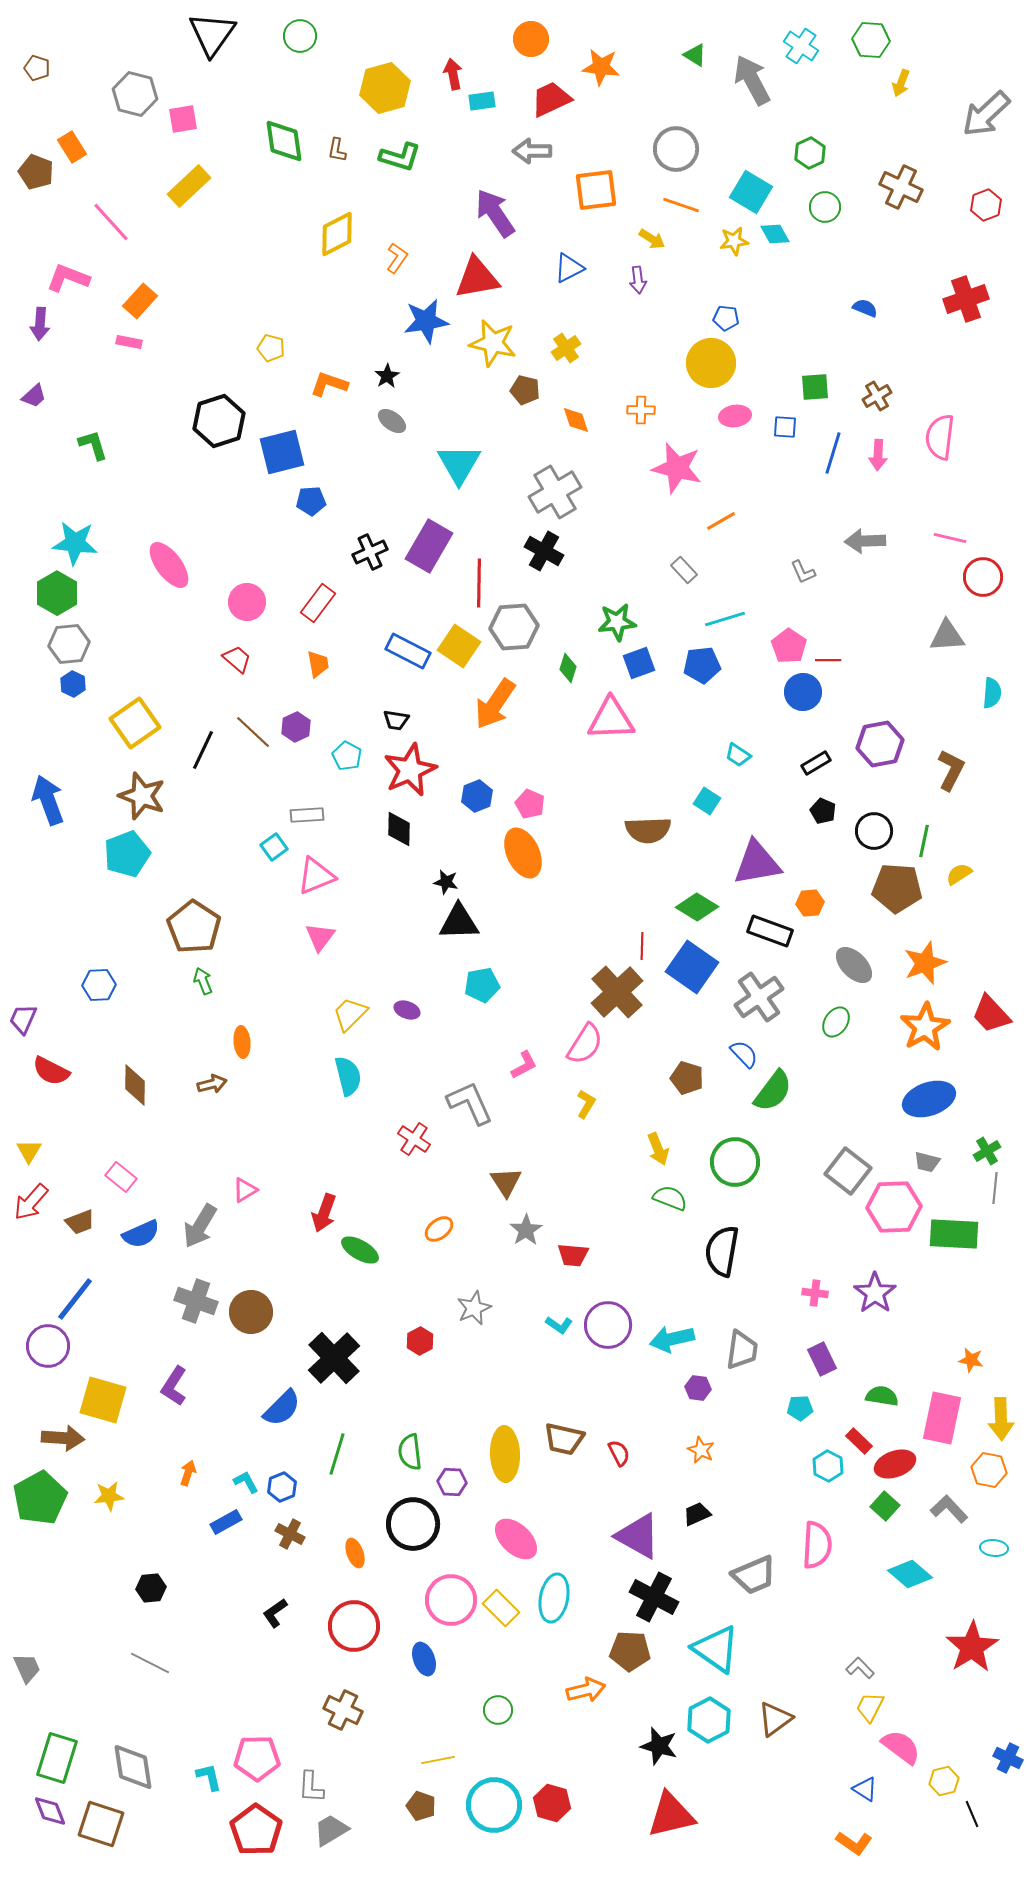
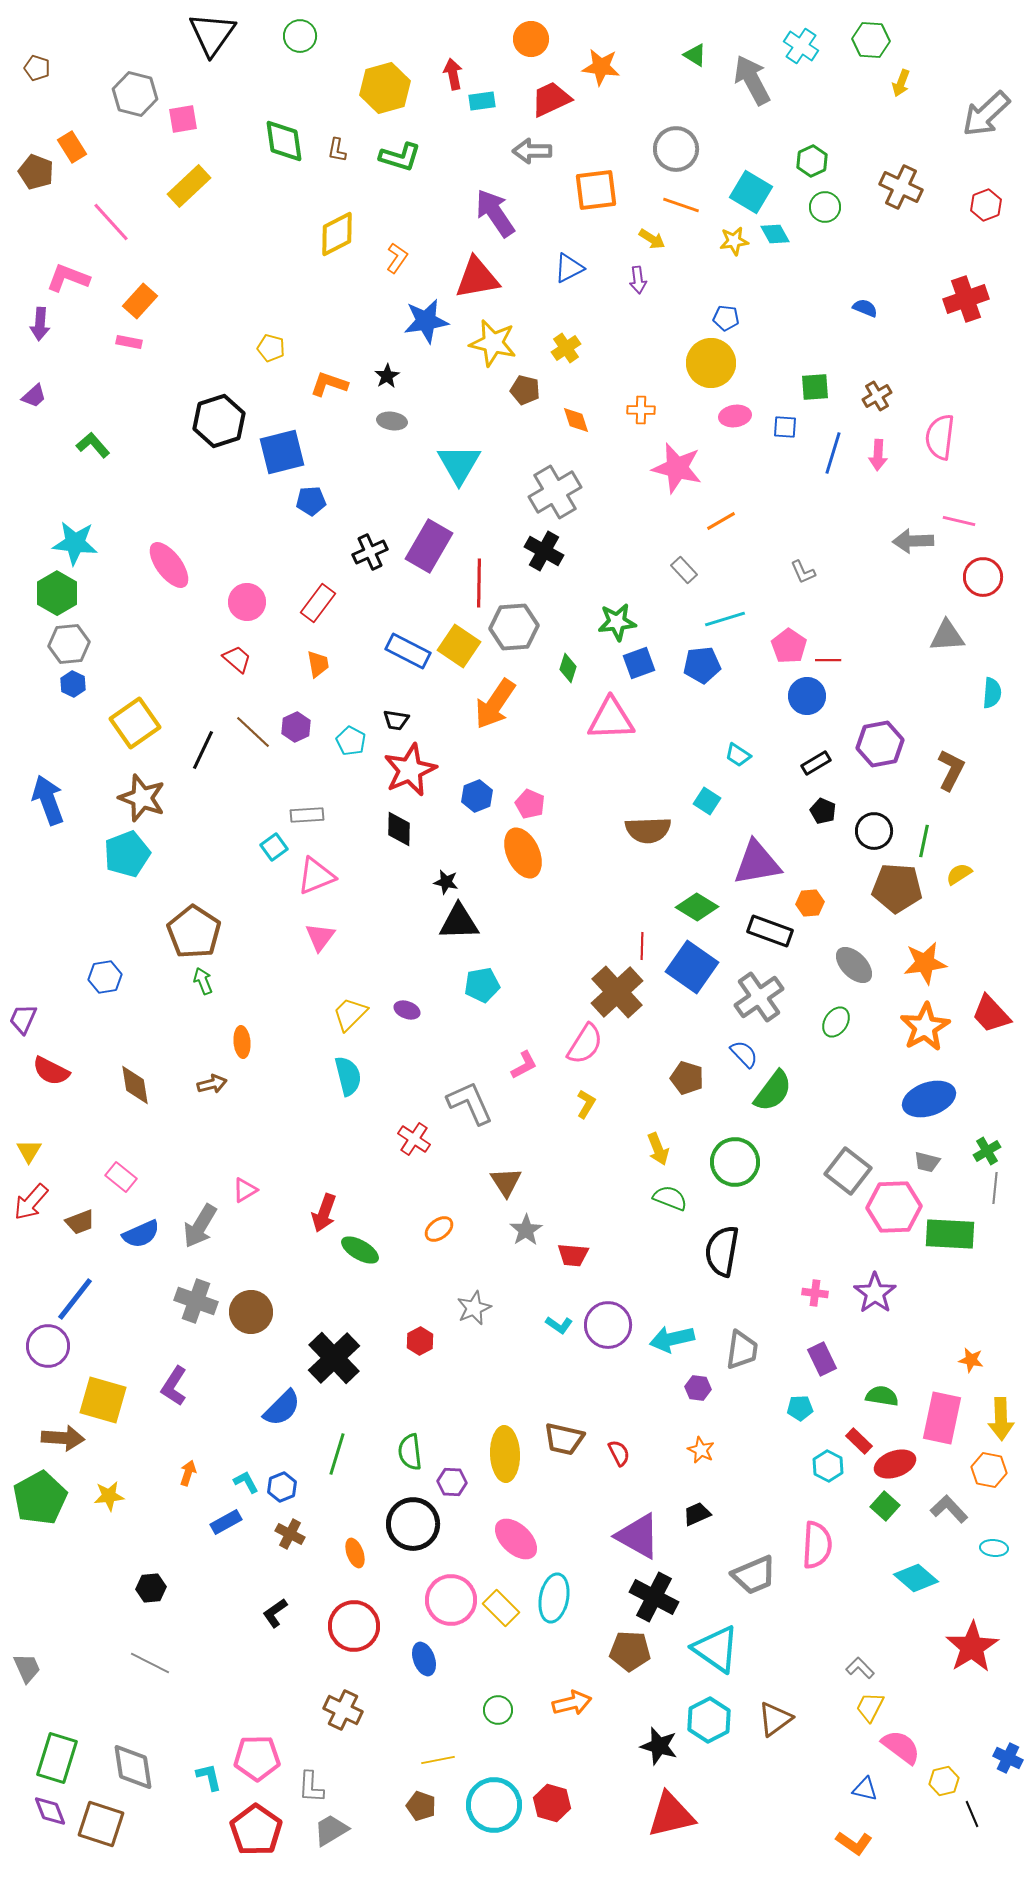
green hexagon at (810, 153): moved 2 px right, 8 px down
gray ellipse at (392, 421): rotated 28 degrees counterclockwise
green L-shape at (93, 445): rotated 24 degrees counterclockwise
pink line at (950, 538): moved 9 px right, 17 px up
gray arrow at (865, 541): moved 48 px right
blue circle at (803, 692): moved 4 px right, 4 px down
cyan pentagon at (347, 756): moved 4 px right, 15 px up
brown star at (142, 796): moved 2 px down
brown pentagon at (194, 927): moved 5 px down
orange star at (925, 963): rotated 12 degrees clockwise
blue hexagon at (99, 985): moved 6 px right, 8 px up; rotated 8 degrees counterclockwise
brown diamond at (135, 1085): rotated 9 degrees counterclockwise
green rectangle at (954, 1234): moved 4 px left
cyan diamond at (910, 1574): moved 6 px right, 4 px down
orange arrow at (586, 1690): moved 14 px left, 13 px down
blue triangle at (865, 1789): rotated 20 degrees counterclockwise
